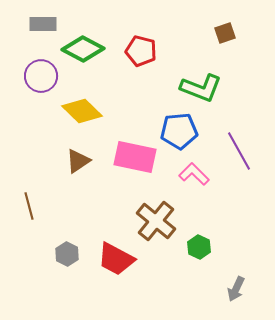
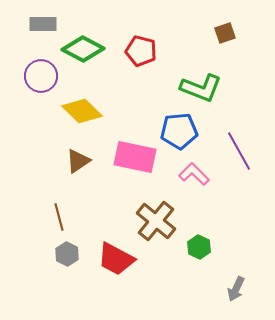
brown line: moved 30 px right, 11 px down
